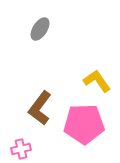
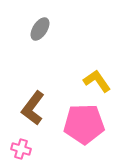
brown L-shape: moved 7 px left
pink cross: rotated 30 degrees clockwise
